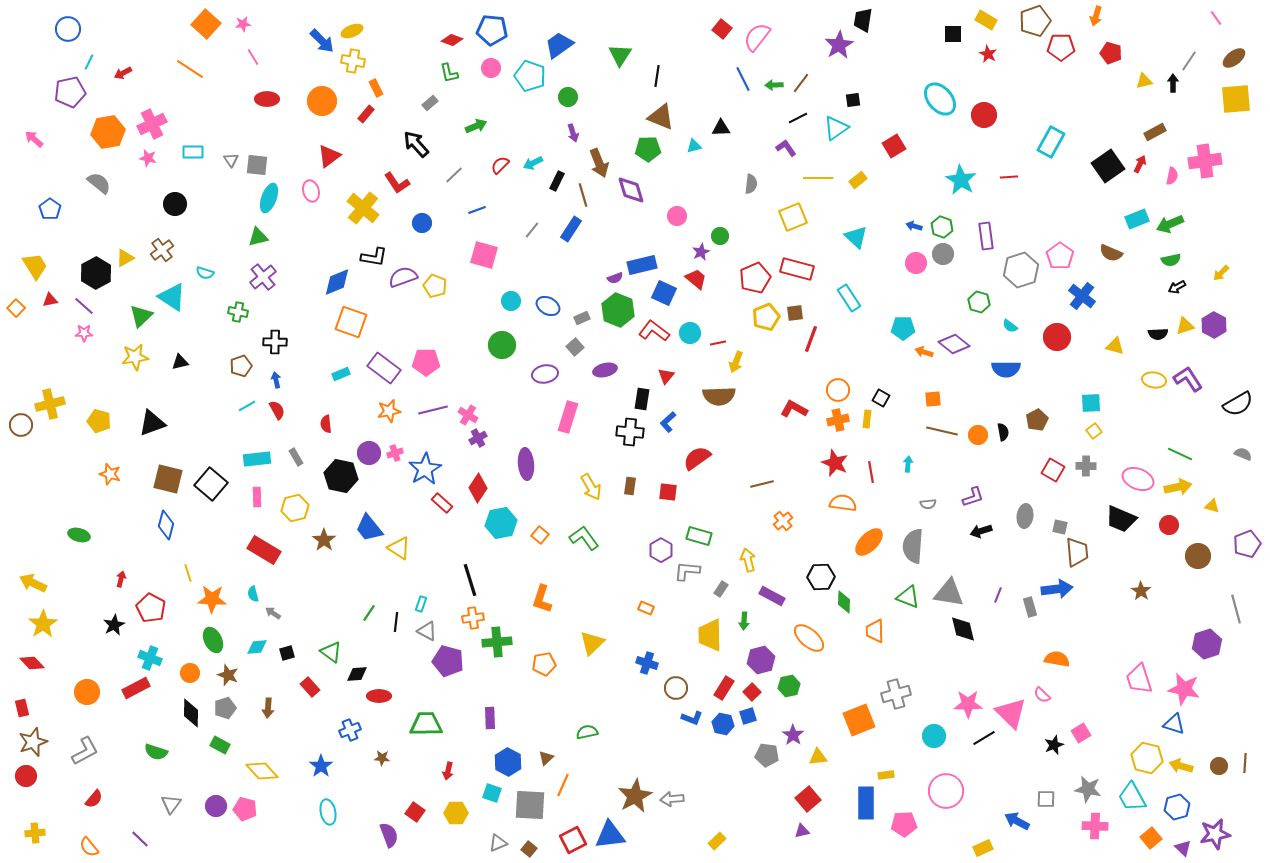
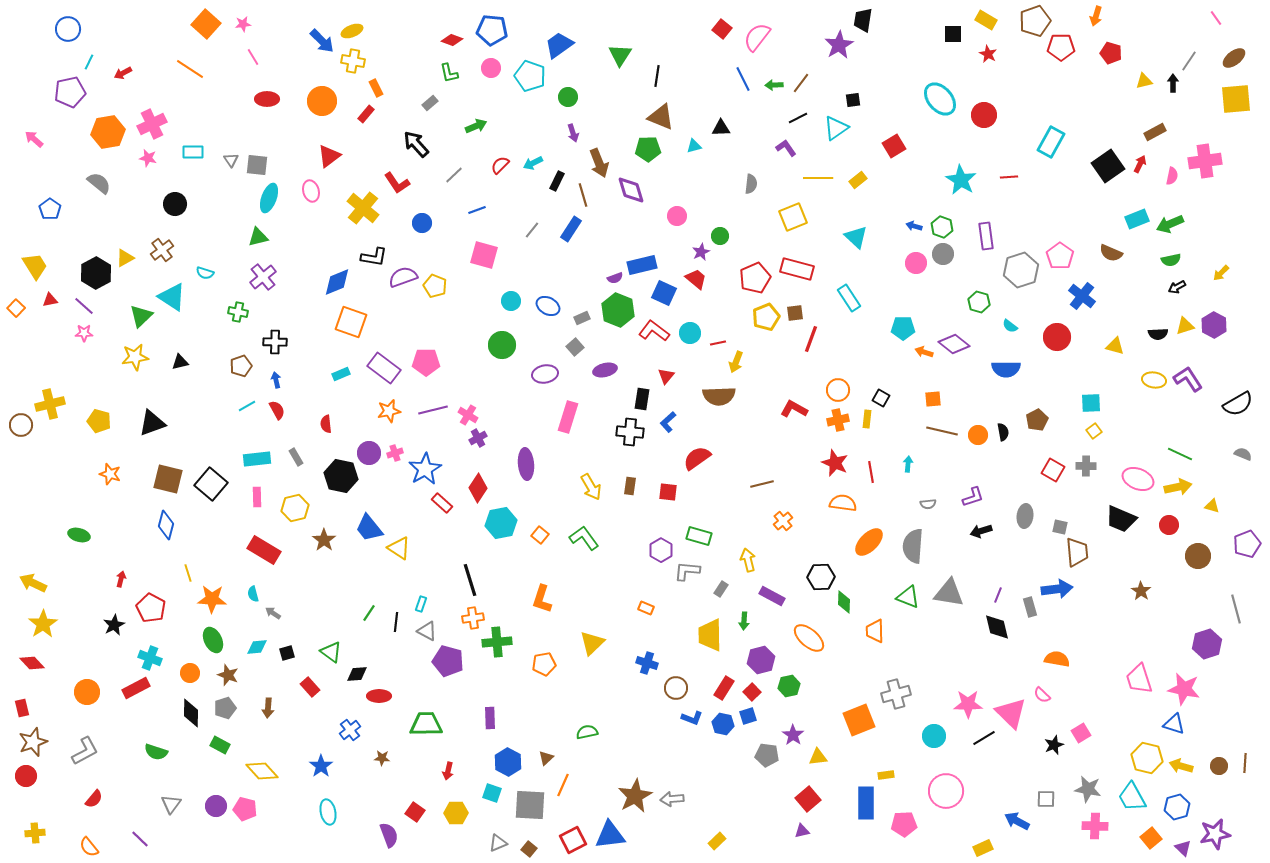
black diamond at (963, 629): moved 34 px right, 2 px up
blue cross at (350, 730): rotated 15 degrees counterclockwise
